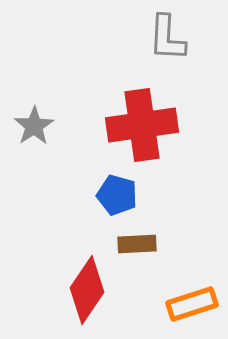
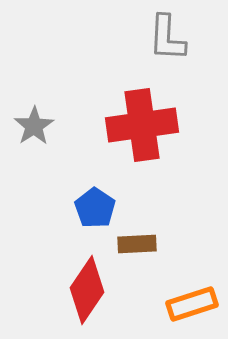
blue pentagon: moved 22 px left, 13 px down; rotated 18 degrees clockwise
